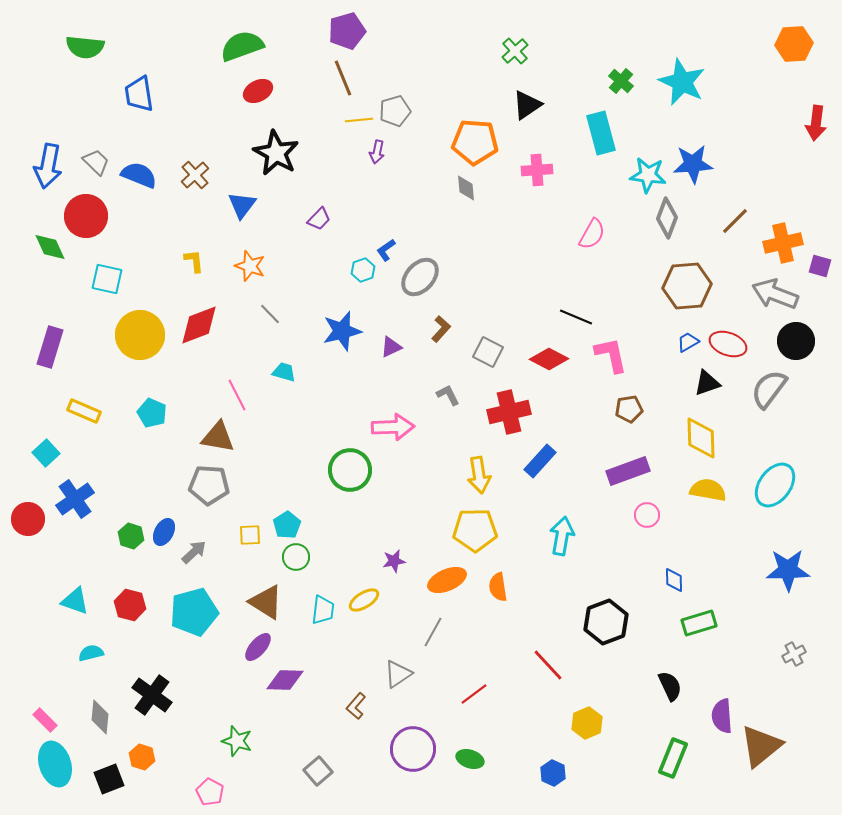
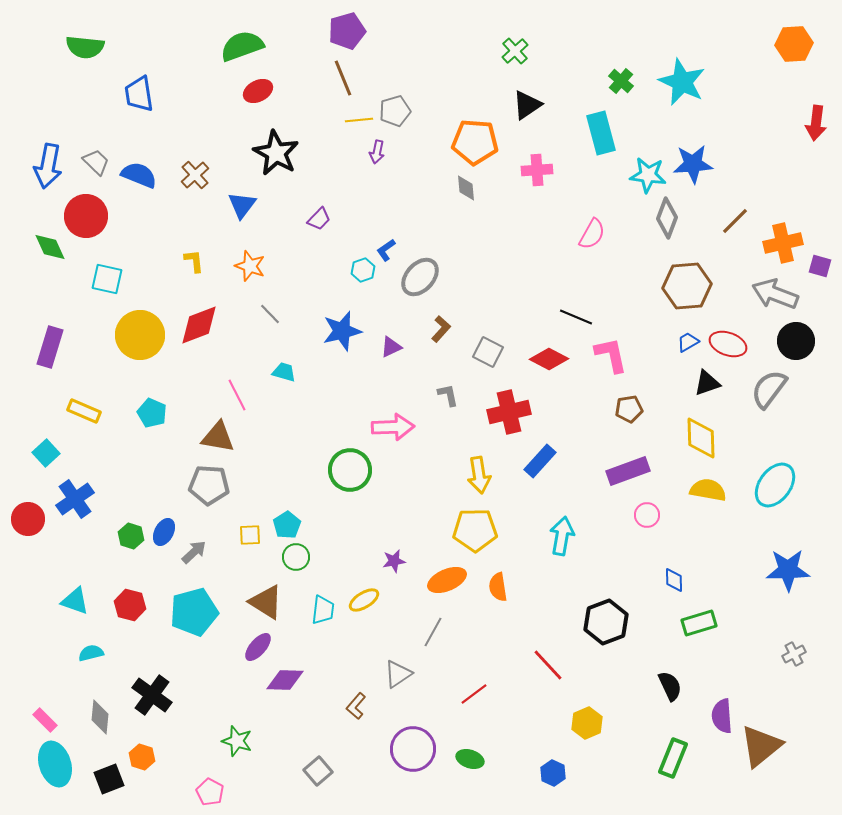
gray L-shape at (448, 395): rotated 15 degrees clockwise
